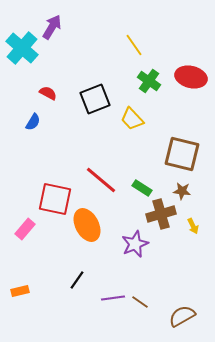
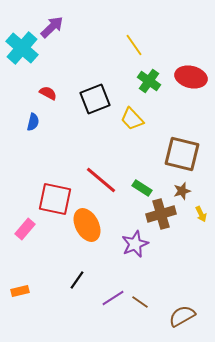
purple arrow: rotated 15 degrees clockwise
blue semicircle: rotated 18 degrees counterclockwise
brown star: rotated 24 degrees counterclockwise
yellow arrow: moved 8 px right, 12 px up
purple line: rotated 25 degrees counterclockwise
